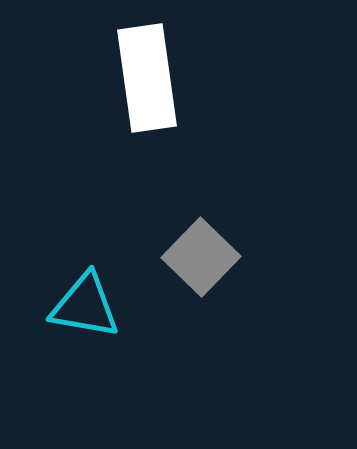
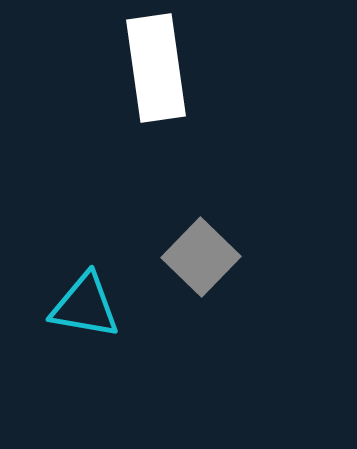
white rectangle: moved 9 px right, 10 px up
